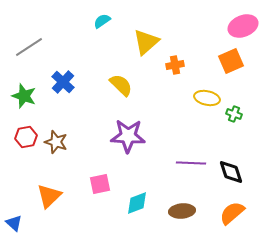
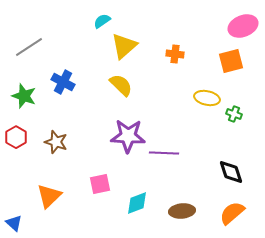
yellow triangle: moved 22 px left, 4 px down
orange square: rotated 10 degrees clockwise
orange cross: moved 11 px up; rotated 18 degrees clockwise
blue cross: rotated 15 degrees counterclockwise
red hexagon: moved 10 px left; rotated 20 degrees counterclockwise
purple line: moved 27 px left, 10 px up
